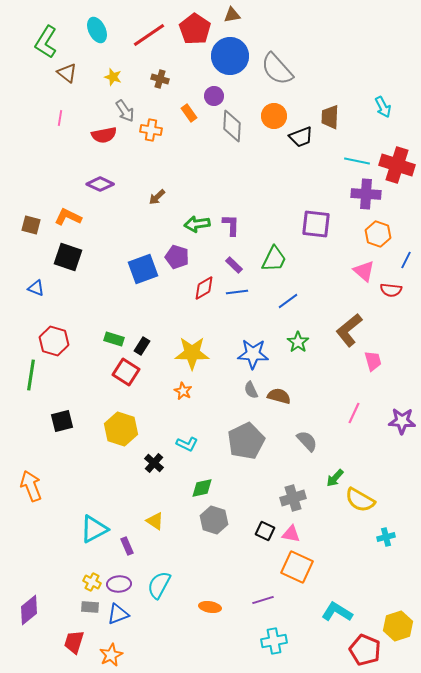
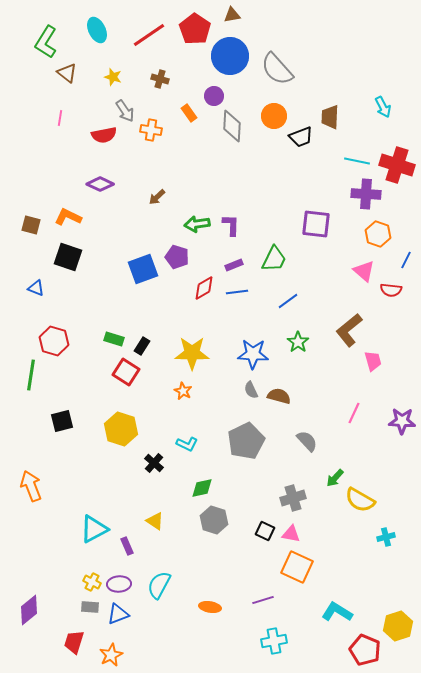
purple rectangle at (234, 265): rotated 66 degrees counterclockwise
